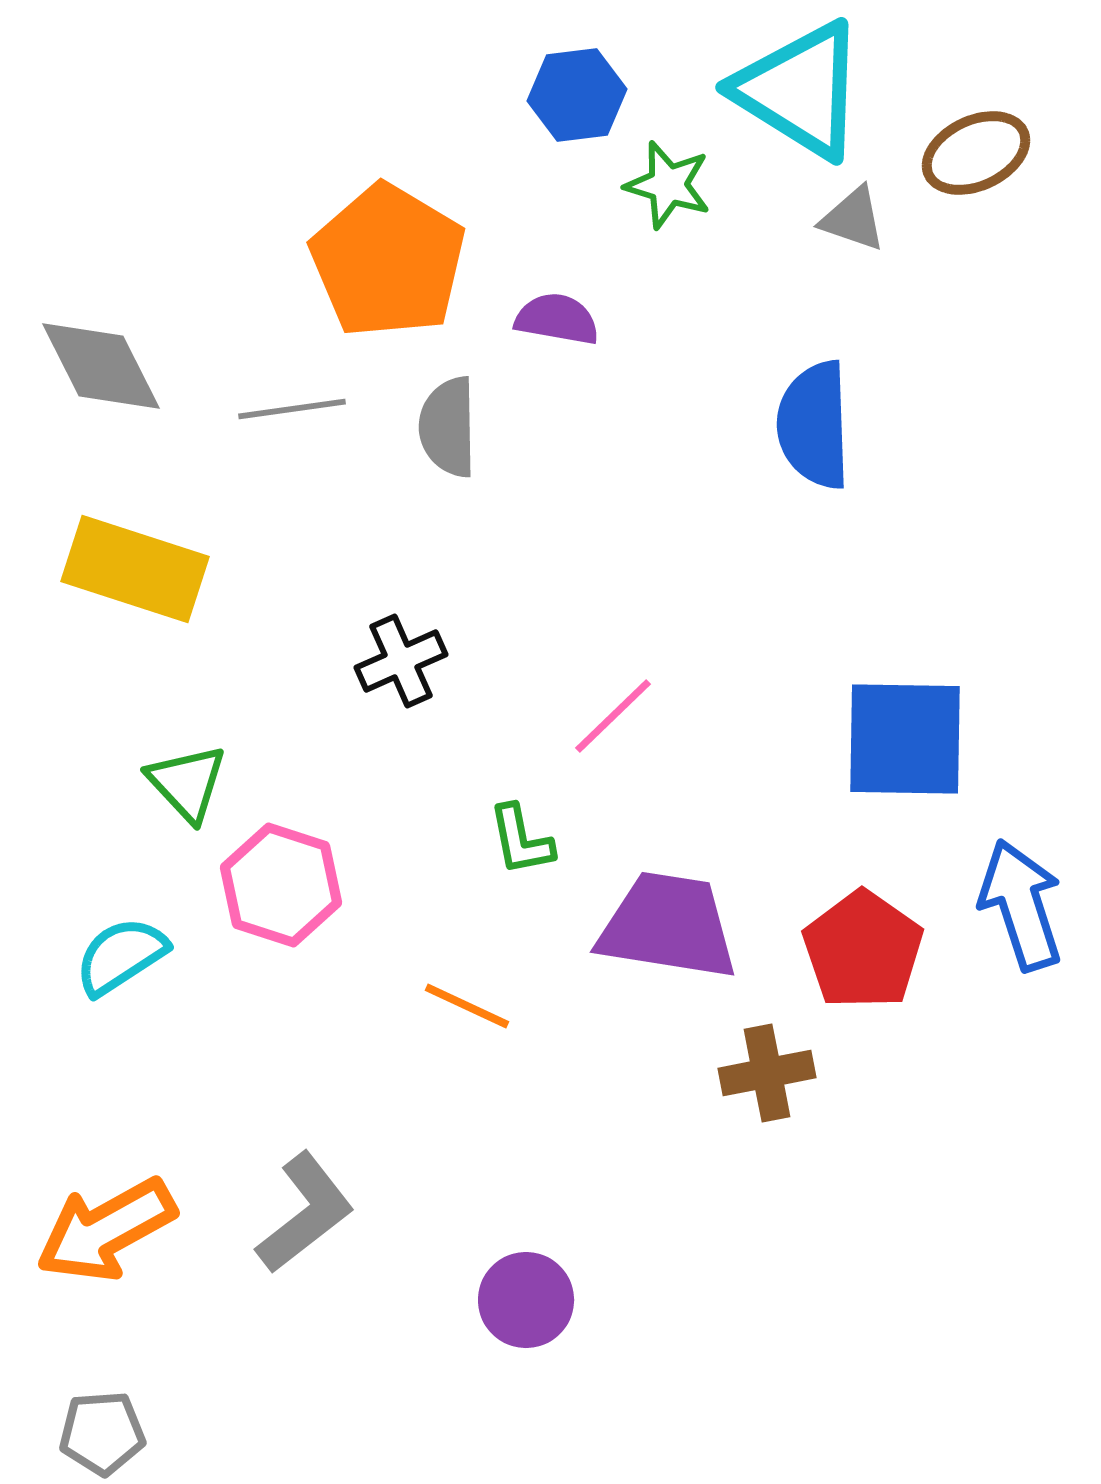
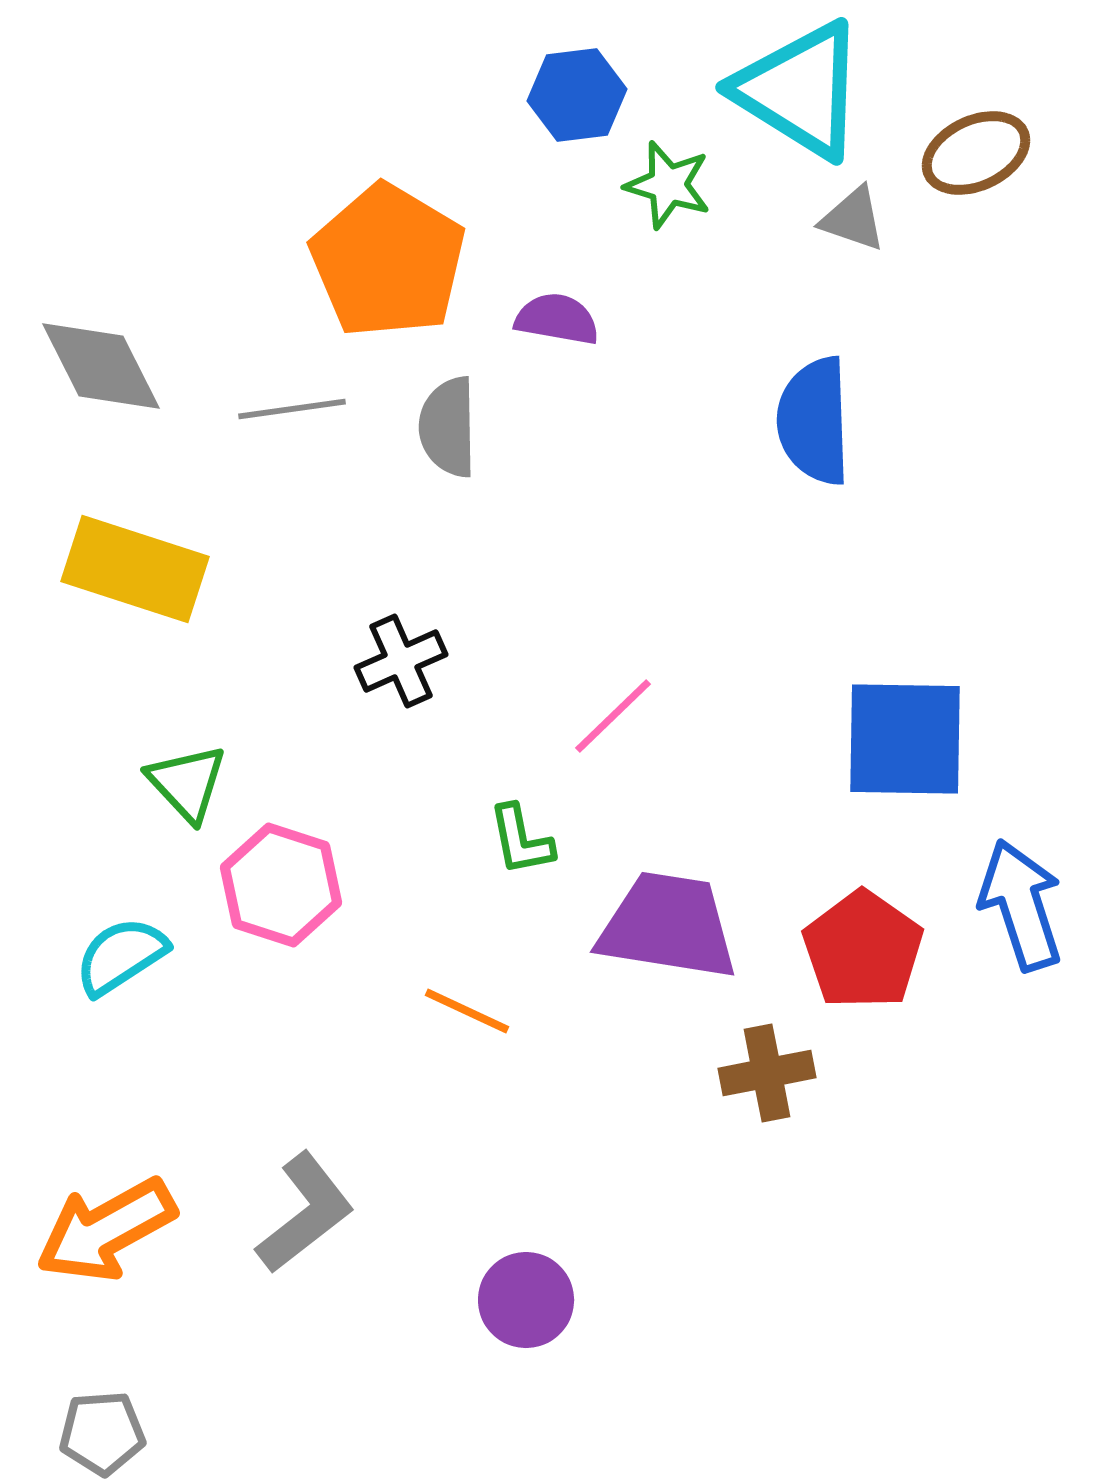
blue semicircle: moved 4 px up
orange line: moved 5 px down
